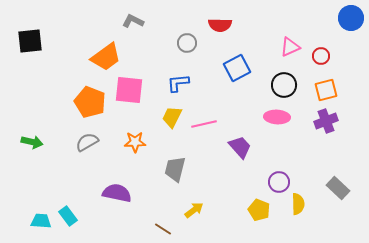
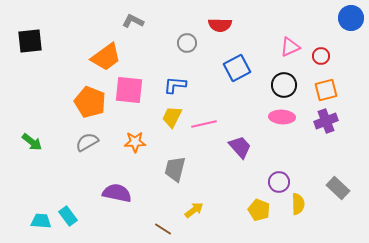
blue L-shape: moved 3 px left, 2 px down; rotated 10 degrees clockwise
pink ellipse: moved 5 px right
green arrow: rotated 25 degrees clockwise
